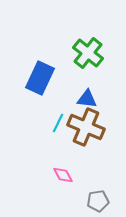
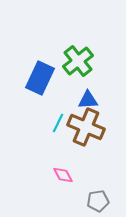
green cross: moved 10 px left, 8 px down; rotated 12 degrees clockwise
blue triangle: moved 1 px right, 1 px down; rotated 10 degrees counterclockwise
